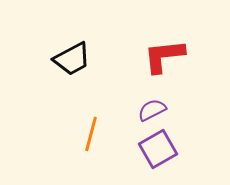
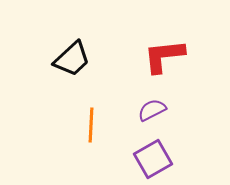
black trapezoid: rotated 15 degrees counterclockwise
orange line: moved 9 px up; rotated 12 degrees counterclockwise
purple square: moved 5 px left, 10 px down
